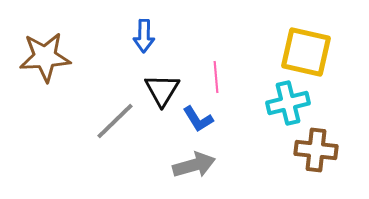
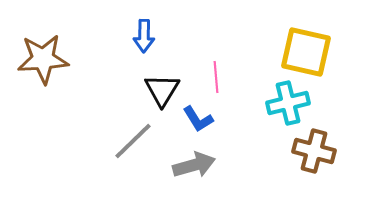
brown star: moved 2 px left, 2 px down
gray line: moved 18 px right, 20 px down
brown cross: moved 2 px left, 1 px down; rotated 9 degrees clockwise
